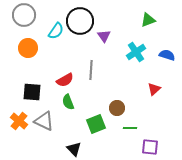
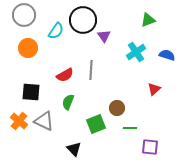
black circle: moved 3 px right, 1 px up
red semicircle: moved 5 px up
black square: moved 1 px left
green semicircle: rotated 42 degrees clockwise
